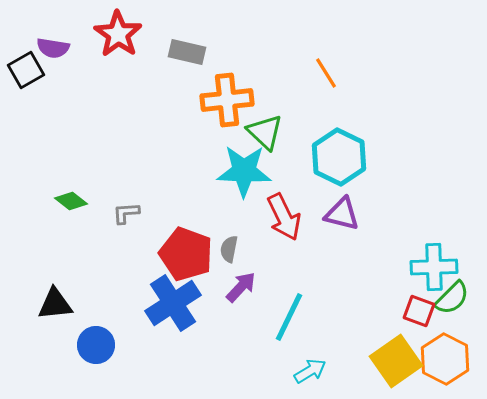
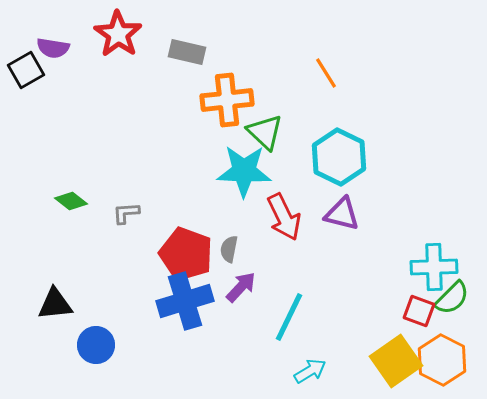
blue cross: moved 12 px right, 2 px up; rotated 16 degrees clockwise
orange hexagon: moved 3 px left, 1 px down
